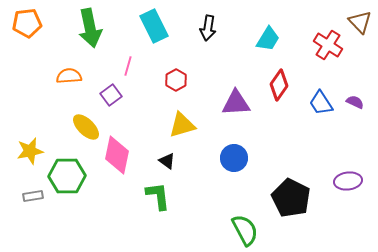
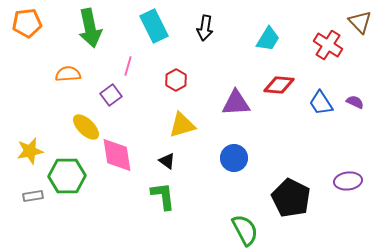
black arrow: moved 3 px left
orange semicircle: moved 1 px left, 2 px up
red diamond: rotated 60 degrees clockwise
pink diamond: rotated 21 degrees counterclockwise
green L-shape: moved 5 px right
